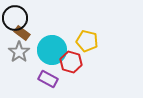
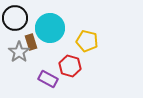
brown rectangle: moved 9 px right, 9 px down; rotated 35 degrees clockwise
cyan circle: moved 2 px left, 22 px up
red hexagon: moved 1 px left, 4 px down
